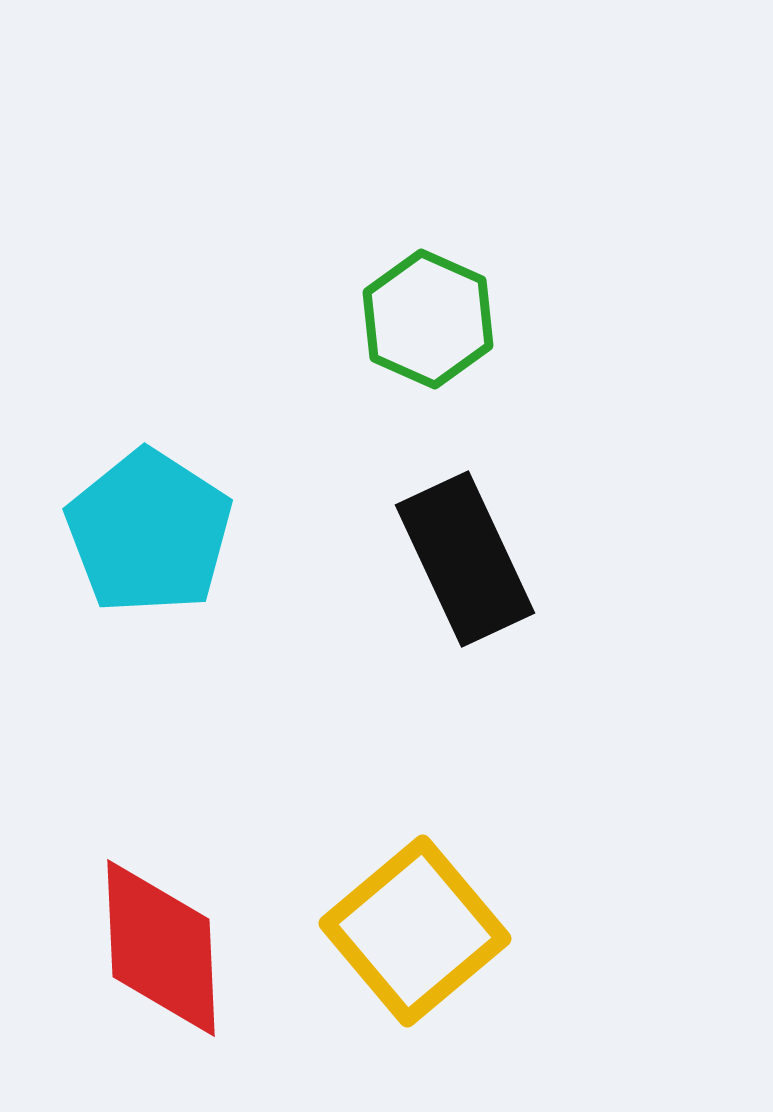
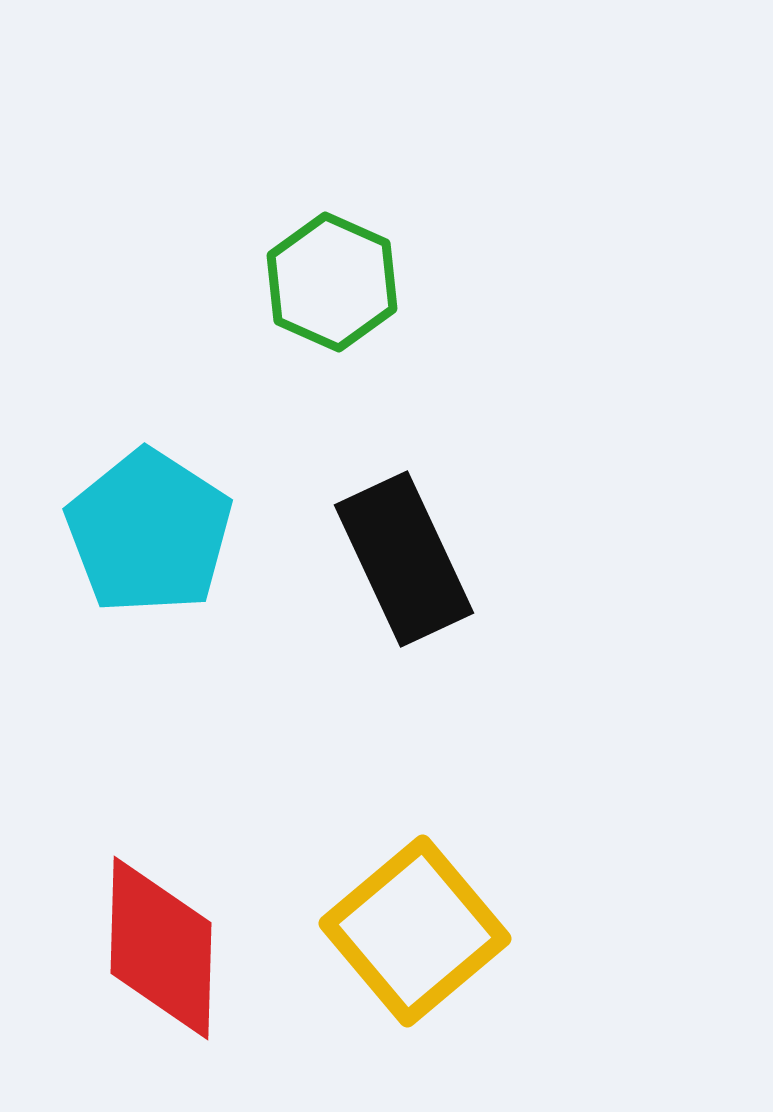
green hexagon: moved 96 px left, 37 px up
black rectangle: moved 61 px left
red diamond: rotated 4 degrees clockwise
